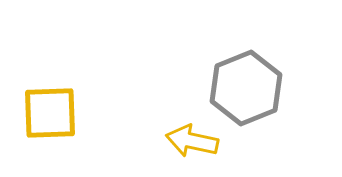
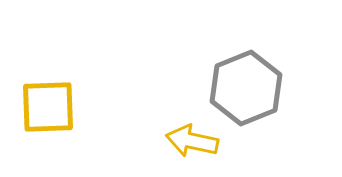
yellow square: moved 2 px left, 6 px up
